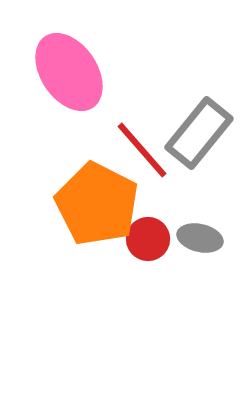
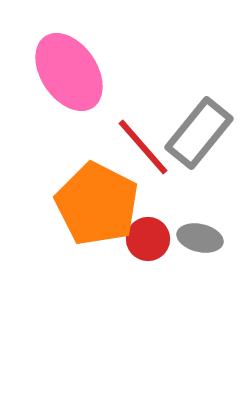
red line: moved 1 px right, 3 px up
